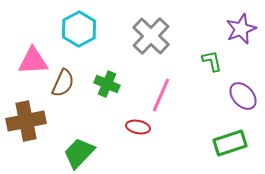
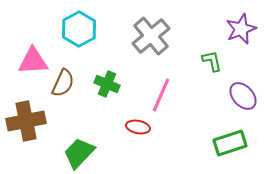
gray cross: rotated 6 degrees clockwise
